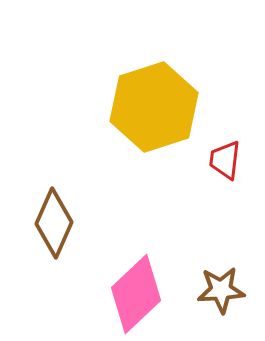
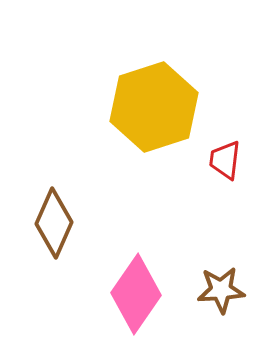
pink diamond: rotated 12 degrees counterclockwise
